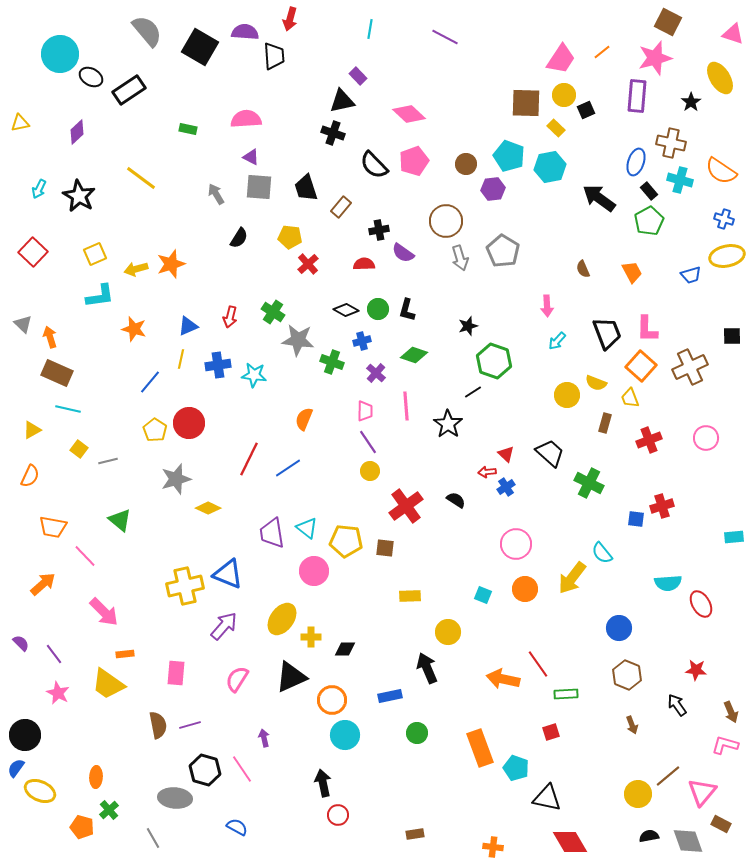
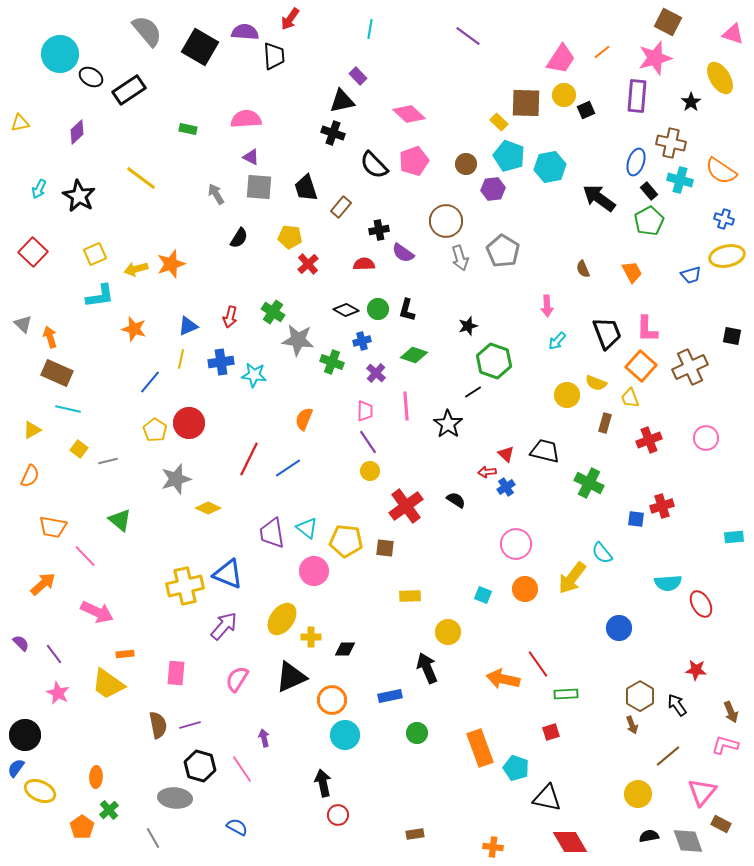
red arrow at (290, 19): rotated 20 degrees clockwise
purple line at (445, 37): moved 23 px right, 1 px up; rotated 8 degrees clockwise
yellow rectangle at (556, 128): moved 57 px left, 6 px up
black square at (732, 336): rotated 12 degrees clockwise
blue cross at (218, 365): moved 3 px right, 3 px up
black trapezoid at (550, 453): moved 5 px left, 2 px up; rotated 28 degrees counterclockwise
pink arrow at (104, 612): moved 7 px left; rotated 20 degrees counterclockwise
brown hexagon at (627, 675): moved 13 px right, 21 px down; rotated 8 degrees clockwise
black hexagon at (205, 770): moved 5 px left, 4 px up
brown line at (668, 776): moved 20 px up
orange pentagon at (82, 827): rotated 20 degrees clockwise
